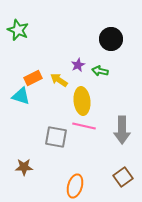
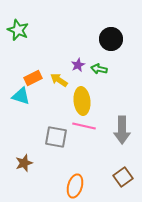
green arrow: moved 1 px left, 2 px up
brown star: moved 4 px up; rotated 18 degrees counterclockwise
